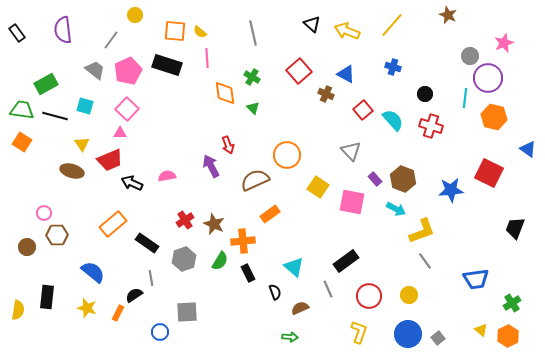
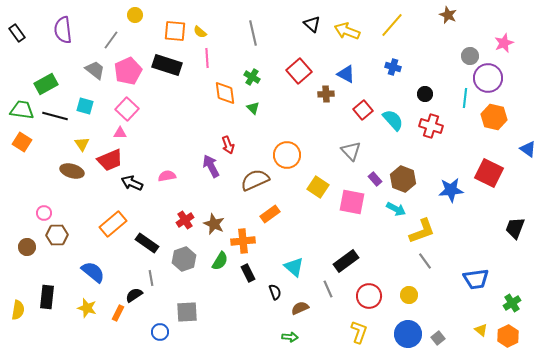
brown cross at (326, 94): rotated 28 degrees counterclockwise
